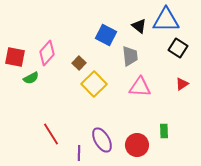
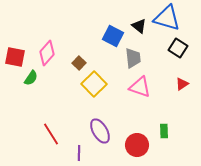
blue triangle: moved 1 px right, 2 px up; rotated 16 degrees clockwise
blue square: moved 7 px right, 1 px down
gray trapezoid: moved 3 px right, 2 px down
green semicircle: rotated 28 degrees counterclockwise
pink triangle: rotated 15 degrees clockwise
purple ellipse: moved 2 px left, 9 px up
